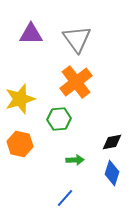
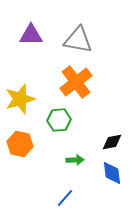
purple triangle: moved 1 px down
gray triangle: moved 1 px right, 1 px down; rotated 44 degrees counterclockwise
green hexagon: moved 1 px down
blue diamond: rotated 25 degrees counterclockwise
